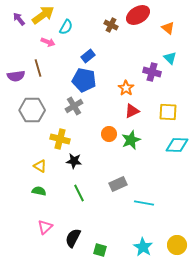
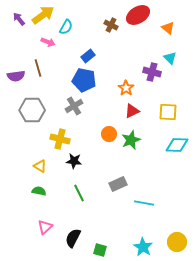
yellow circle: moved 3 px up
